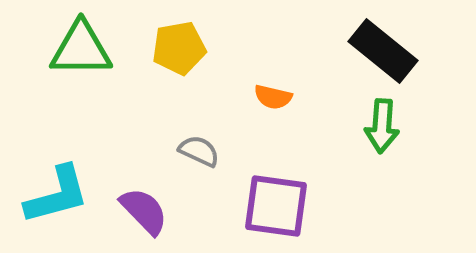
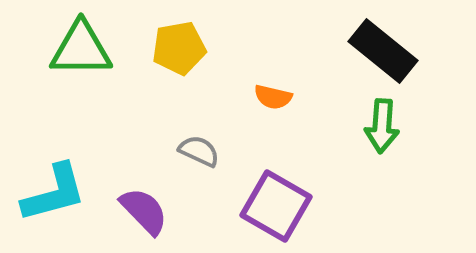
cyan L-shape: moved 3 px left, 2 px up
purple square: rotated 22 degrees clockwise
